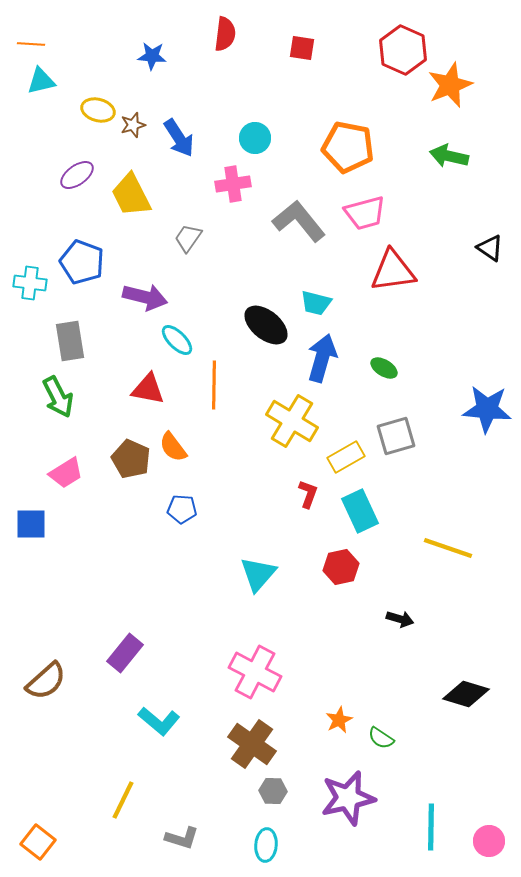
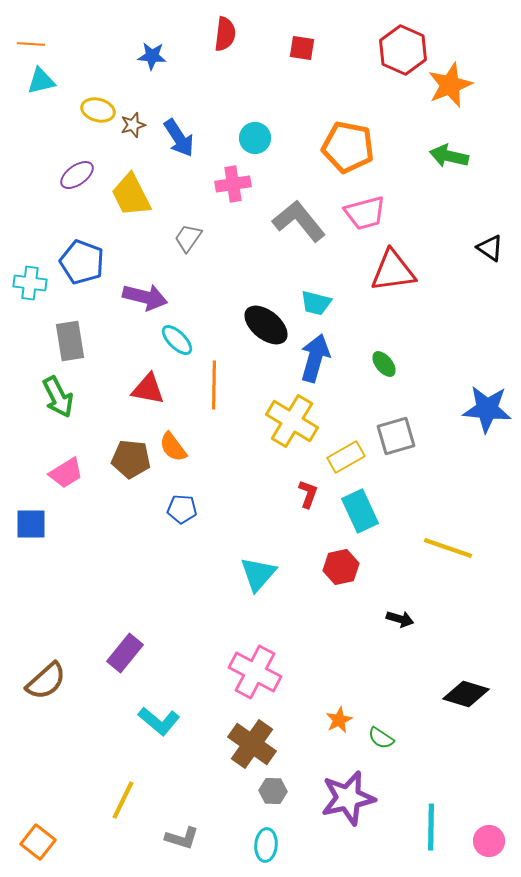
blue arrow at (322, 358): moved 7 px left
green ellipse at (384, 368): moved 4 px up; rotated 20 degrees clockwise
brown pentagon at (131, 459): rotated 18 degrees counterclockwise
